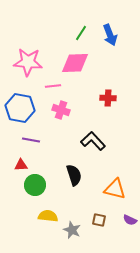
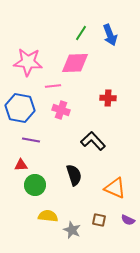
orange triangle: moved 1 px up; rotated 10 degrees clockwise
purple semicircle: moved 2 px left
